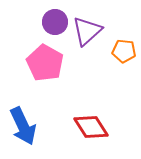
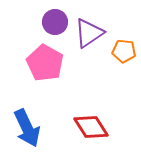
purple triangle: moved 2 px right, 2 px down; rotated 8 degrees clockwise
blue arrow: moved 4 px right, 2 px down
